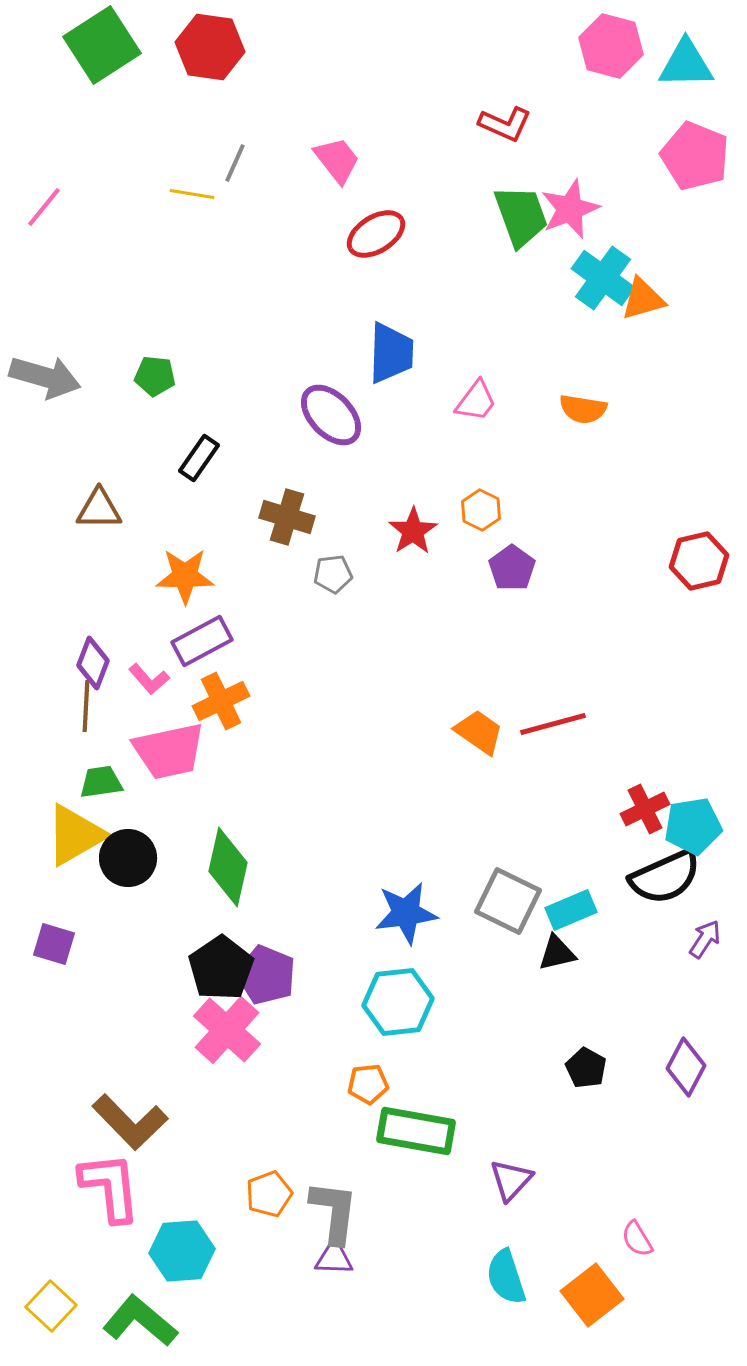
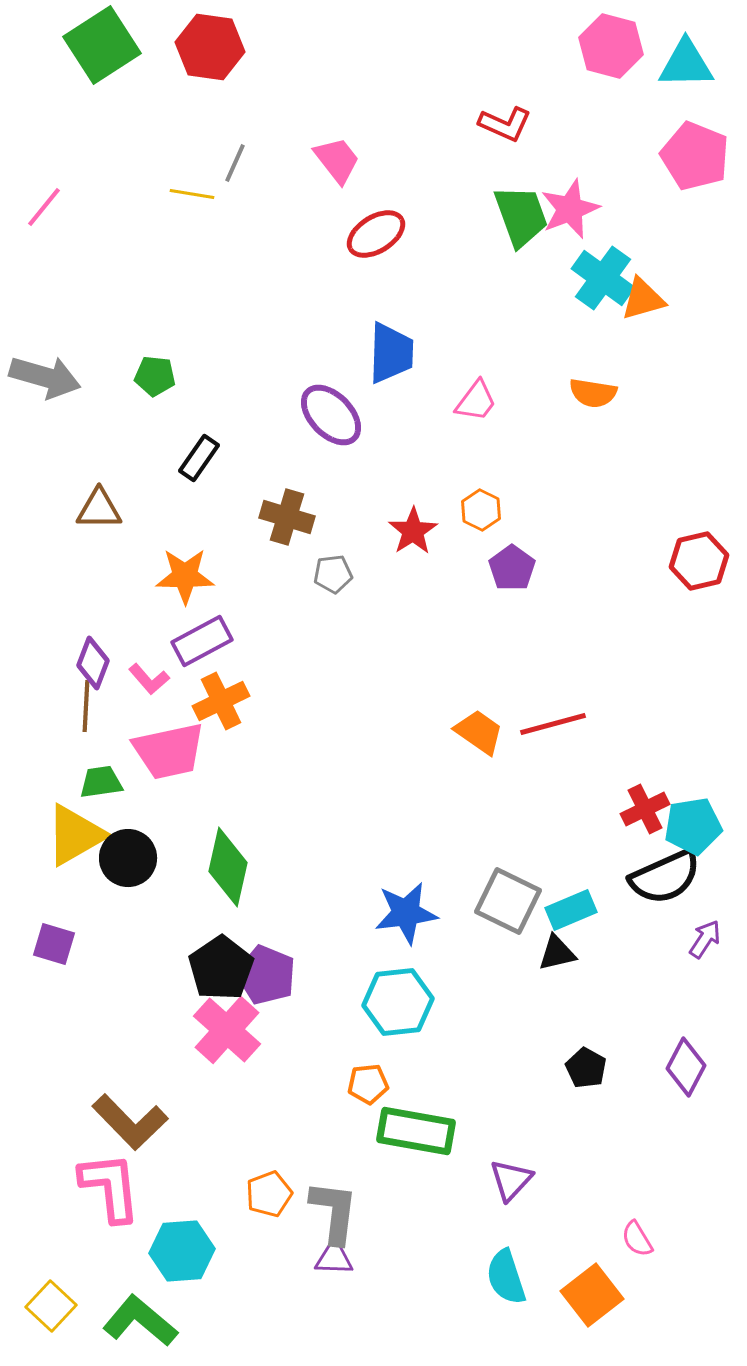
orange semicircle at (583, 409): moved 10 px right, 16 px up
